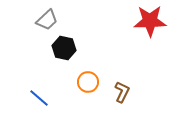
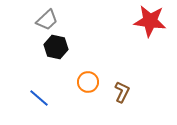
red star: rotated 8 degrees clockwise
black hexagon: moved 8 px left, 1 px up
